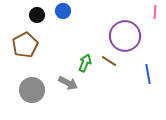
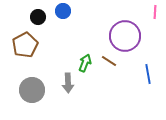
black circle: moved 1 px right, 2 px down
gray arrow: rotated 60 degrees clockwise
